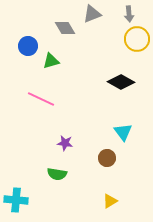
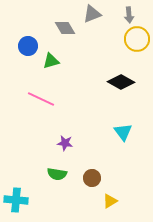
gray arrow: moved 1 px down
brown circle: moved 15 px left, 20 px down
